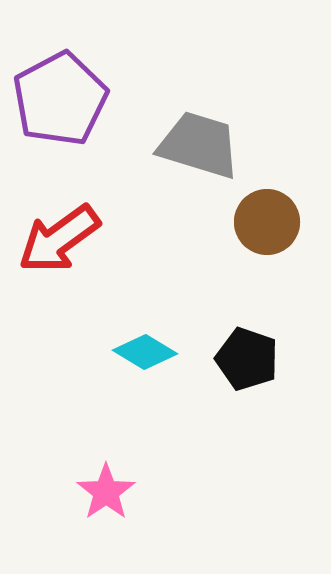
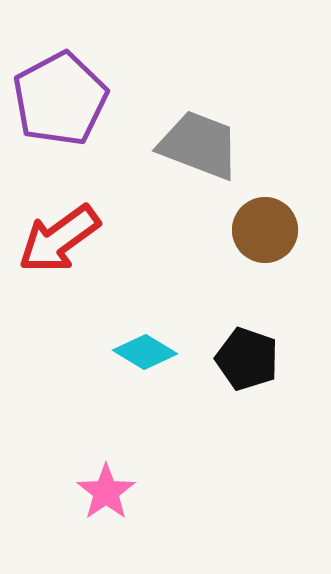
gray trapezoid: rotated 4 degrees clockwise
brown circle: moved 2 px left, 8 px down
